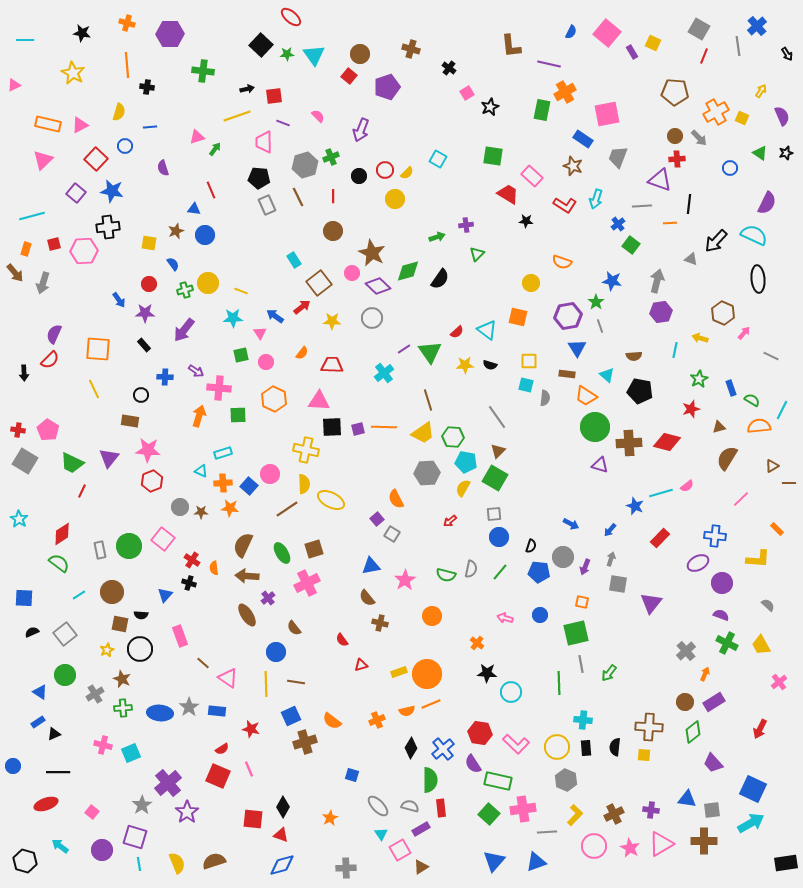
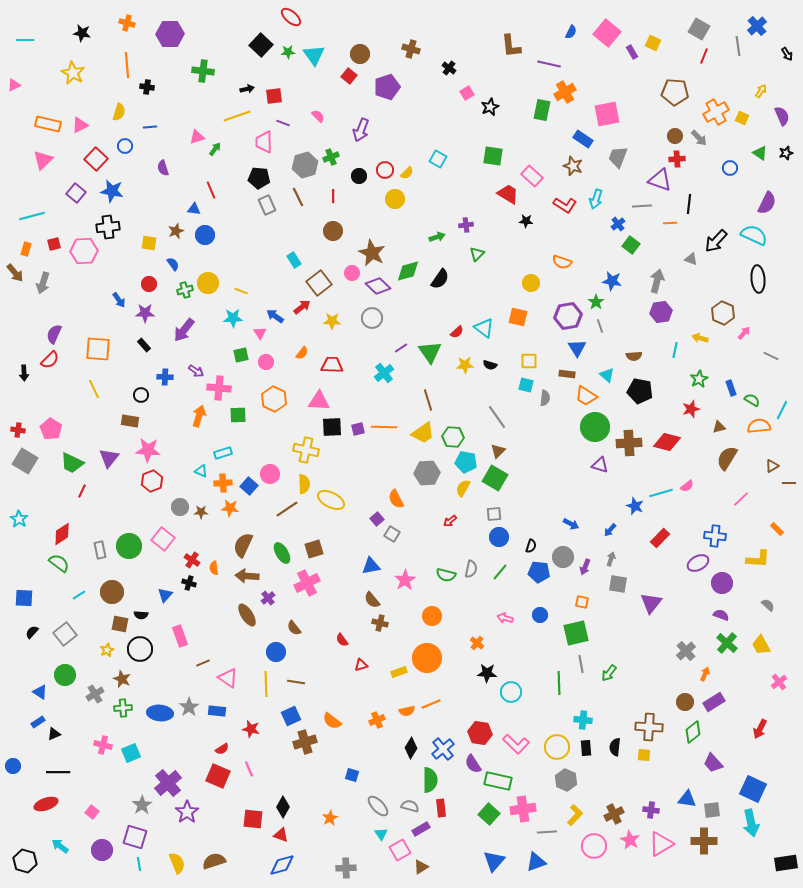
green star at (287, 54): moved 1 px right, 2 px up
cyan triangle at (487, 330): moved 3 px left, 2 px up
purple line at (404, 349): moved 3 px left, 1 px up
pink pentagon at (48, 430): moved 3 px right, 1 px up
brown semicircle at (367, 598): moved 5 px right, 2 px down
black semicircle at (32, 632): rotated 24 degrees counterclockwise
green cross at (727, 643): rotated 15 degrees clockwise
brown line at (203, 663): rotated 64 degrees counterclockwise
orange circle at (427, 674): moved 16 px up
cyan arrow at (751, 823): rotated 108 degrees clockwise
pink star at (630, 848): moved 8 px up
